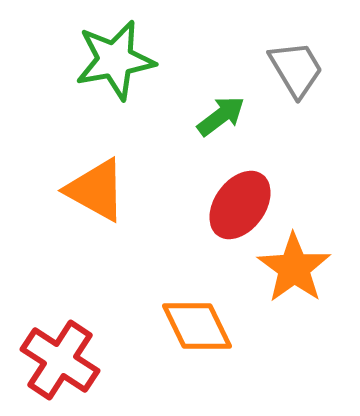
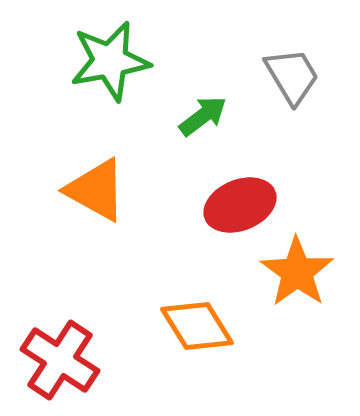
green star: moved 5 px left, 1 px down
gray trapezoid: moved 4 px left, 7 px down
green arrow: moved 18 px left
red ellipse: rotated 32 degrees clockwise
orange star: moved 3 px right, 4 px down
orange diamond: rotated 6 degrees counterclockwise
